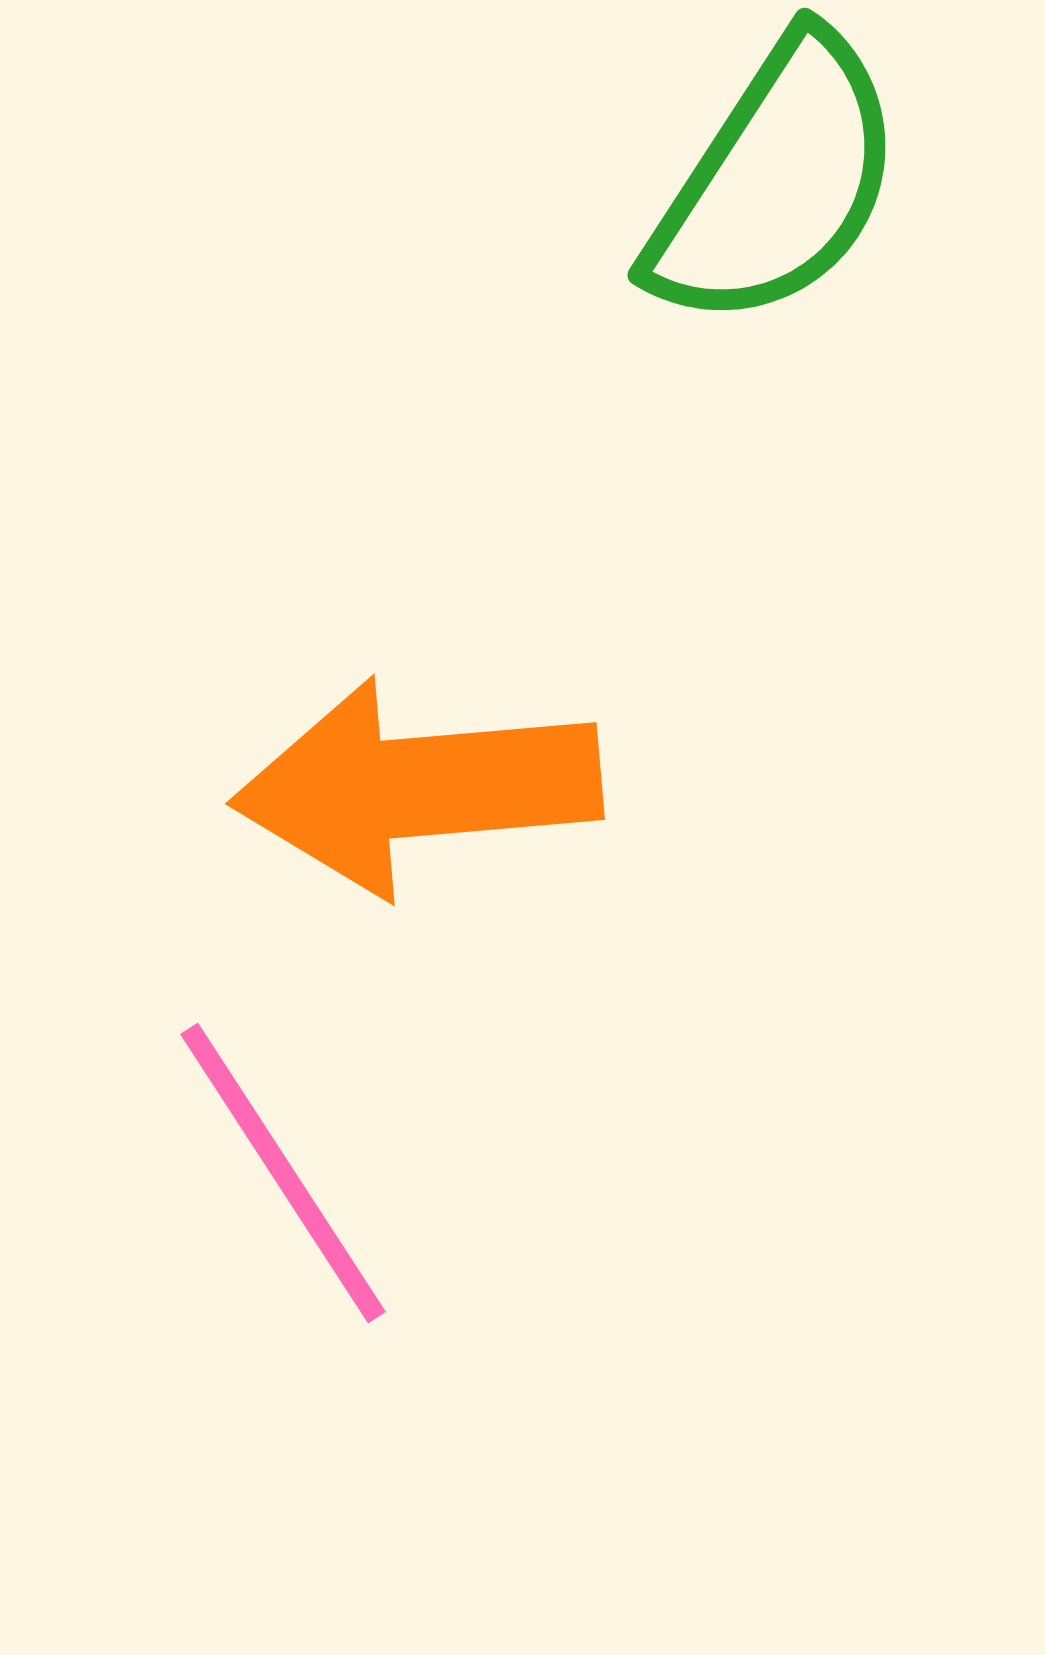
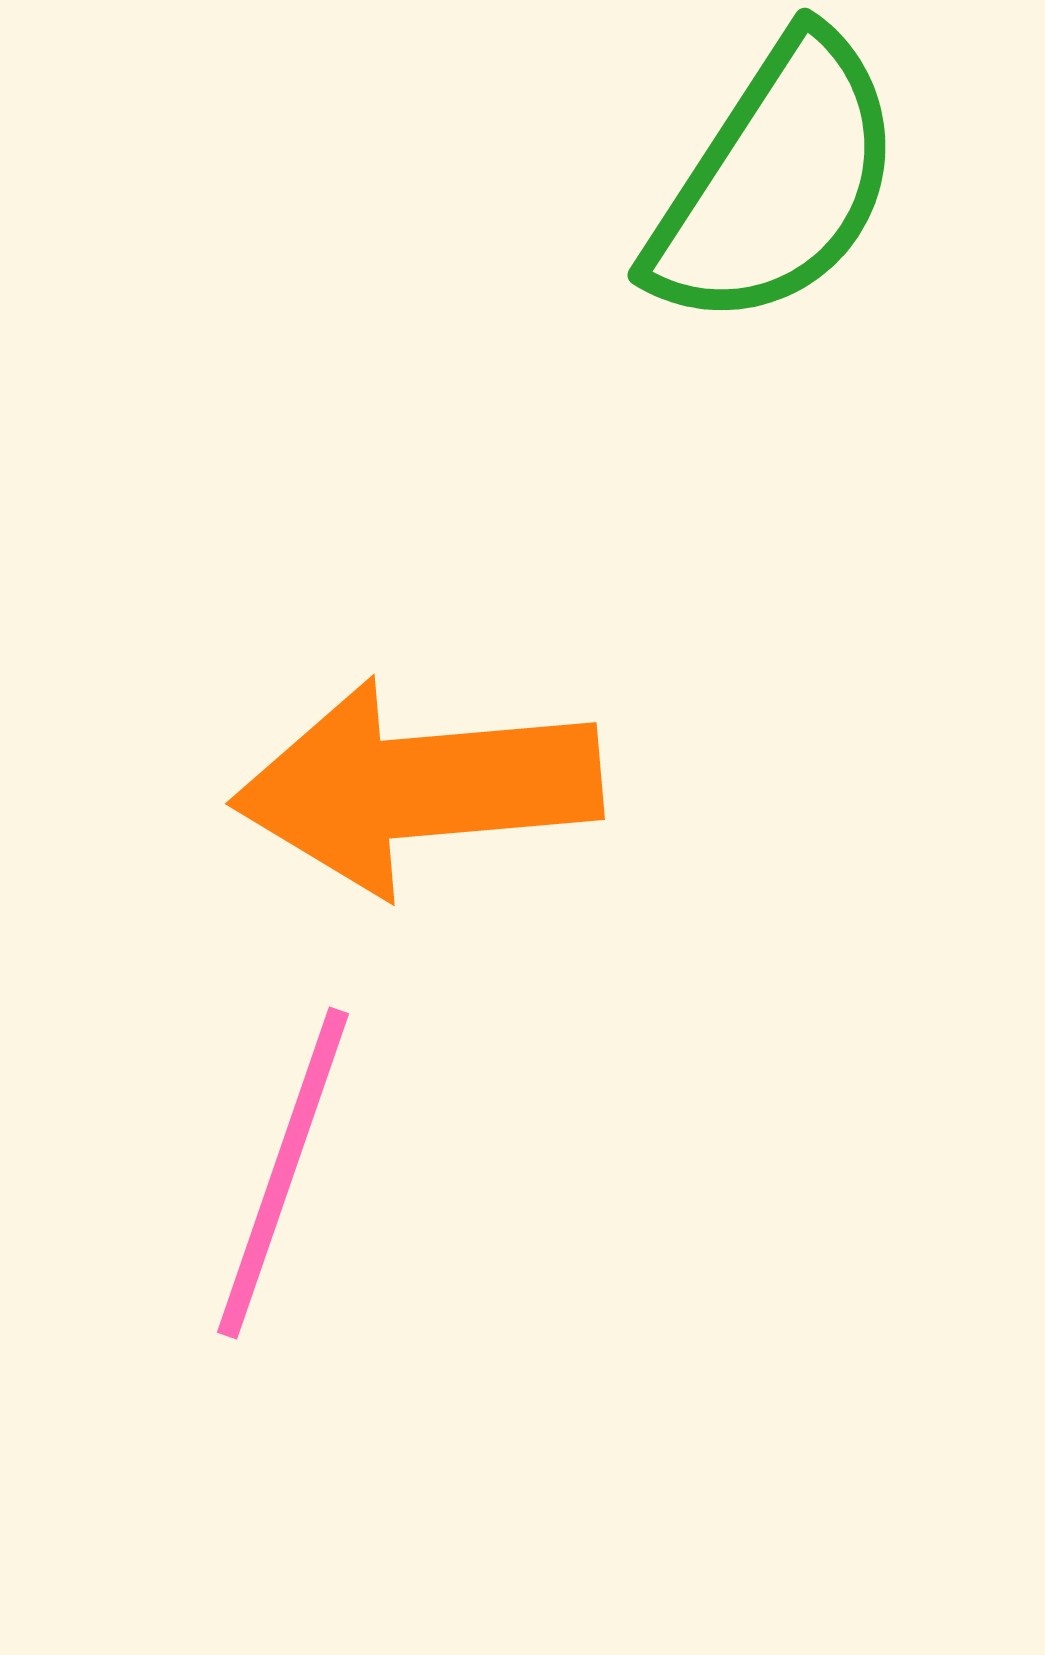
pink line: rotated 52 degrees clockwise
